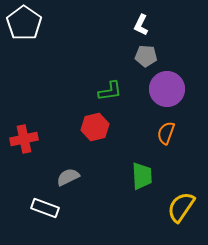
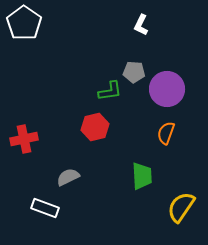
gray pentagon: moved 12 px left, 16 px down
